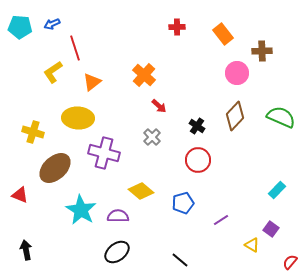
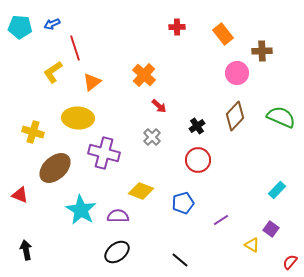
black cross: rotated 21 degrees clockwise
yellow diamond: rotated 20 degrees counterclockwise
